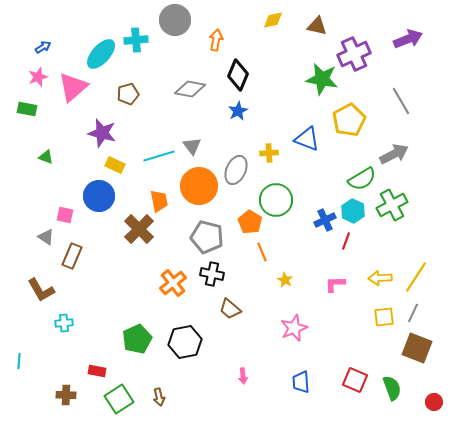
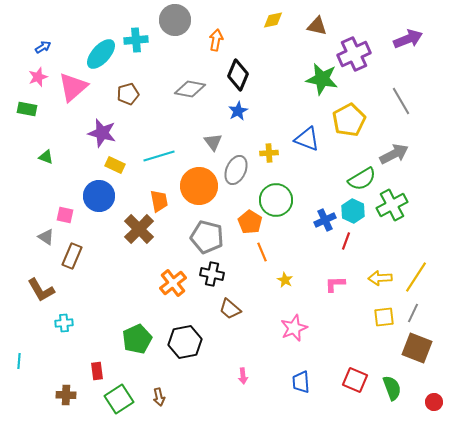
gray triangle at (192, 146): moved 21 px right, 4 px up
red rectangle at (97, 371): rotated 72 degrees clockwise
